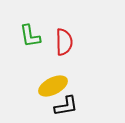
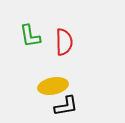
yellow ellipse: rotated 16 degrees clockwise
